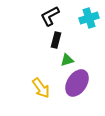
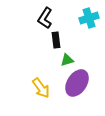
black L-shape: moved 5 px left, 2 px down; rotated 30 degrees counterclockwise
black rectangle: rotated 21 degrees counterclockwise
